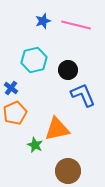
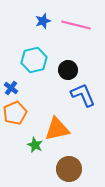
brown circle: moved 1 px right, 2 px up
